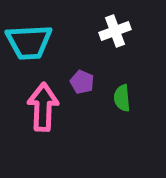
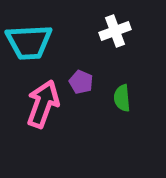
purple pentagon: moved 1 px left
pink arrow: moved 3 px up; rotated 18 degrees clockwise
